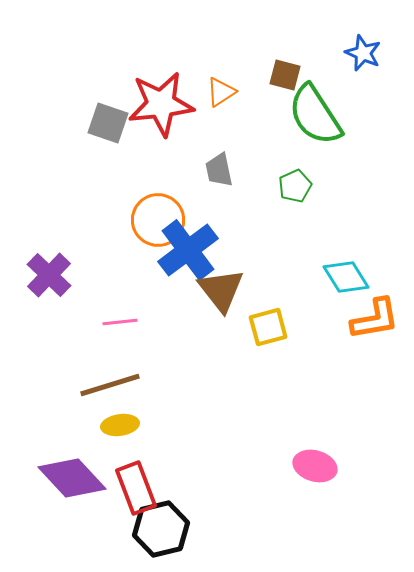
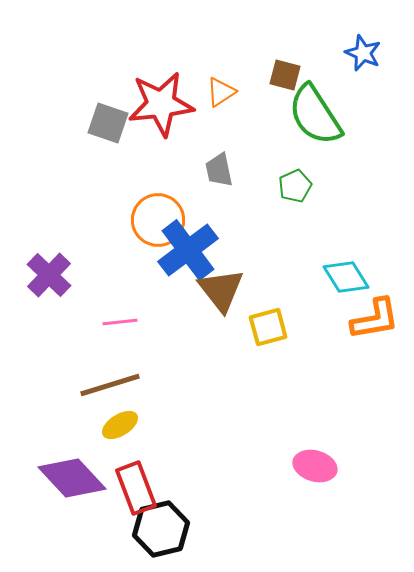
yellow ellipse: rotated 24 degrees counterclockwise
